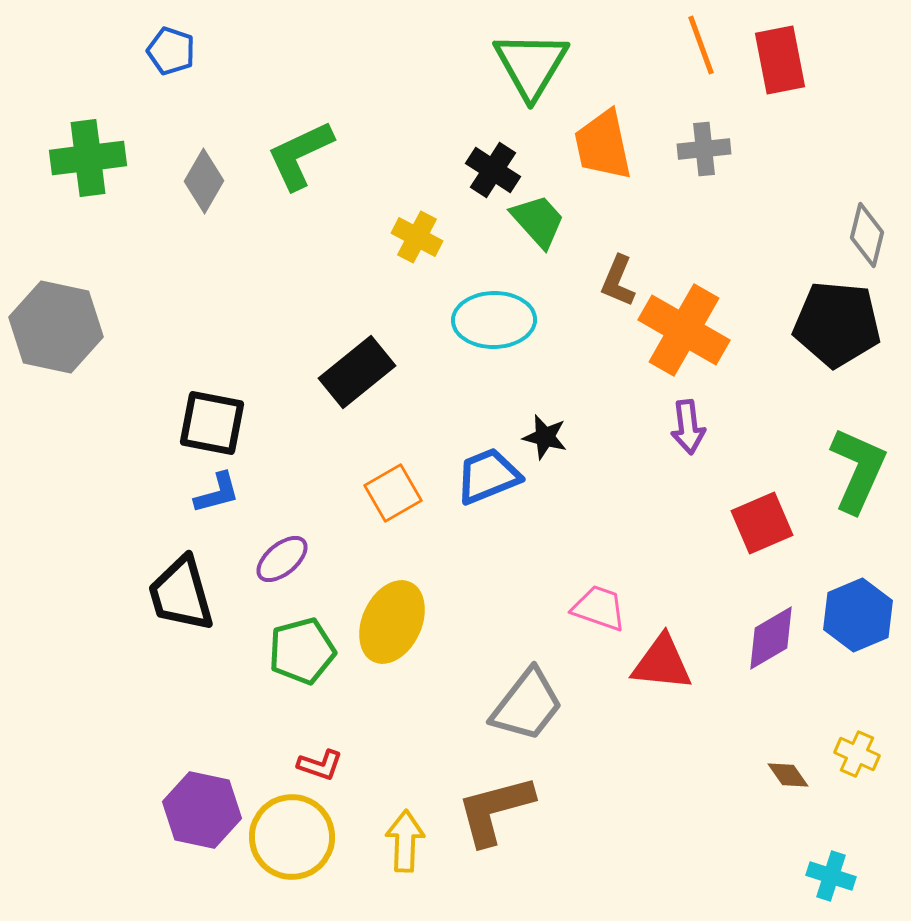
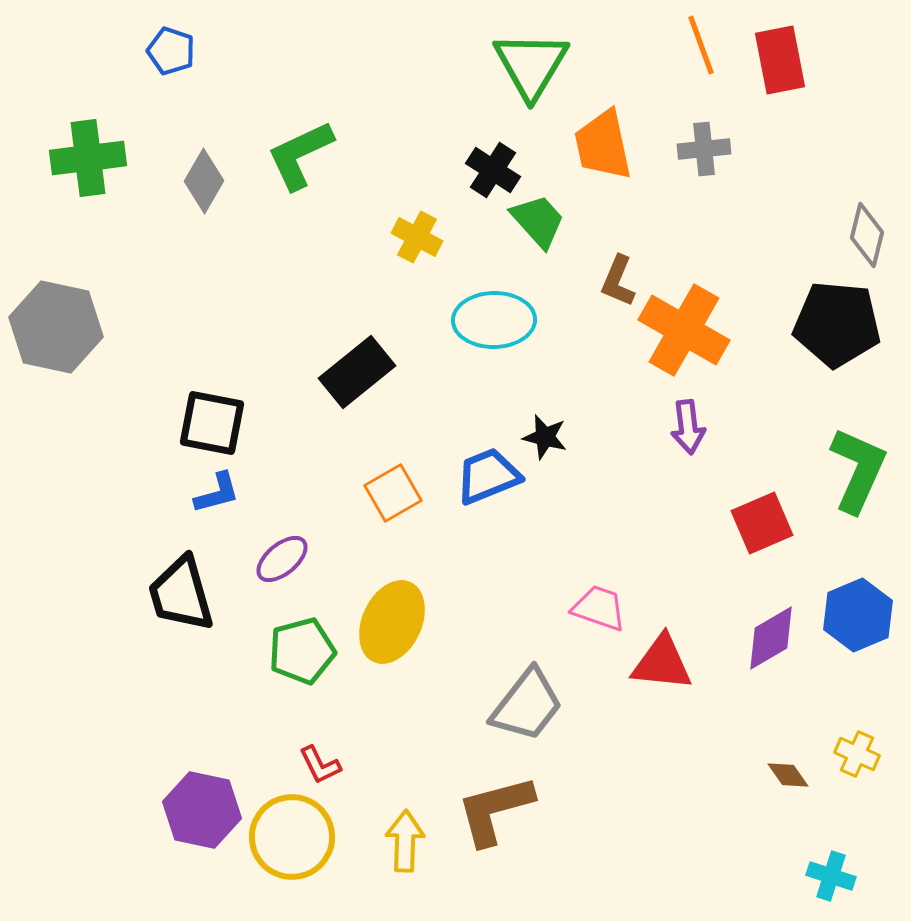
red L-shape at (320, 765): rotated 45 degrees clockwise
